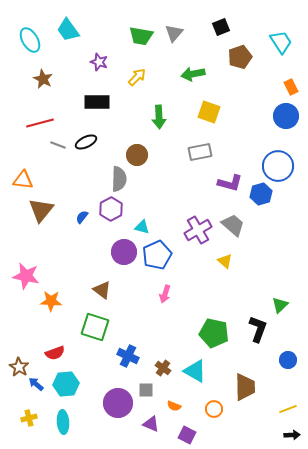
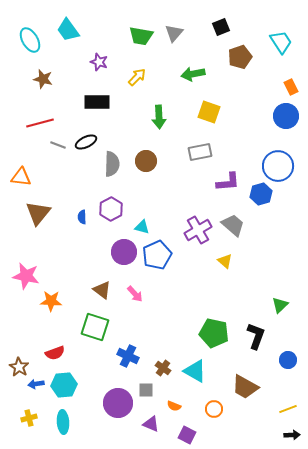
brown star at (43, 79): rotated 12 degrees counterclockwise
brown circle at (137, 155): moved 9 px right, 6 px down
gray semicircle at (119, 179): moved 7 px left, 15 px up
orange triangle at (23, 180): moved 2 px left, 3 px up
purple L-shape at (230, 183): moved 2 px left, 1 px up; rotated 20 degrees counterclockwise
brown triangle at (41, 210): moved 3 px left, 3 px down
blue semicircle at (82, 217): rotated 40 degrees counterclockwise
pink arrow at (165, 294): moved 30 px left; rotated 60 degrees counterclockwise
black L-shape at (258, 329): moved 2 px left, 7 px down
blue arrow at (36, 384): rotated 49 degrees counterclockwise
cyan hexagon at (66, 384): moved 2 px left, 1 px down
brown trapezoid at (245, 387): rotated 120 degrees clockwise
